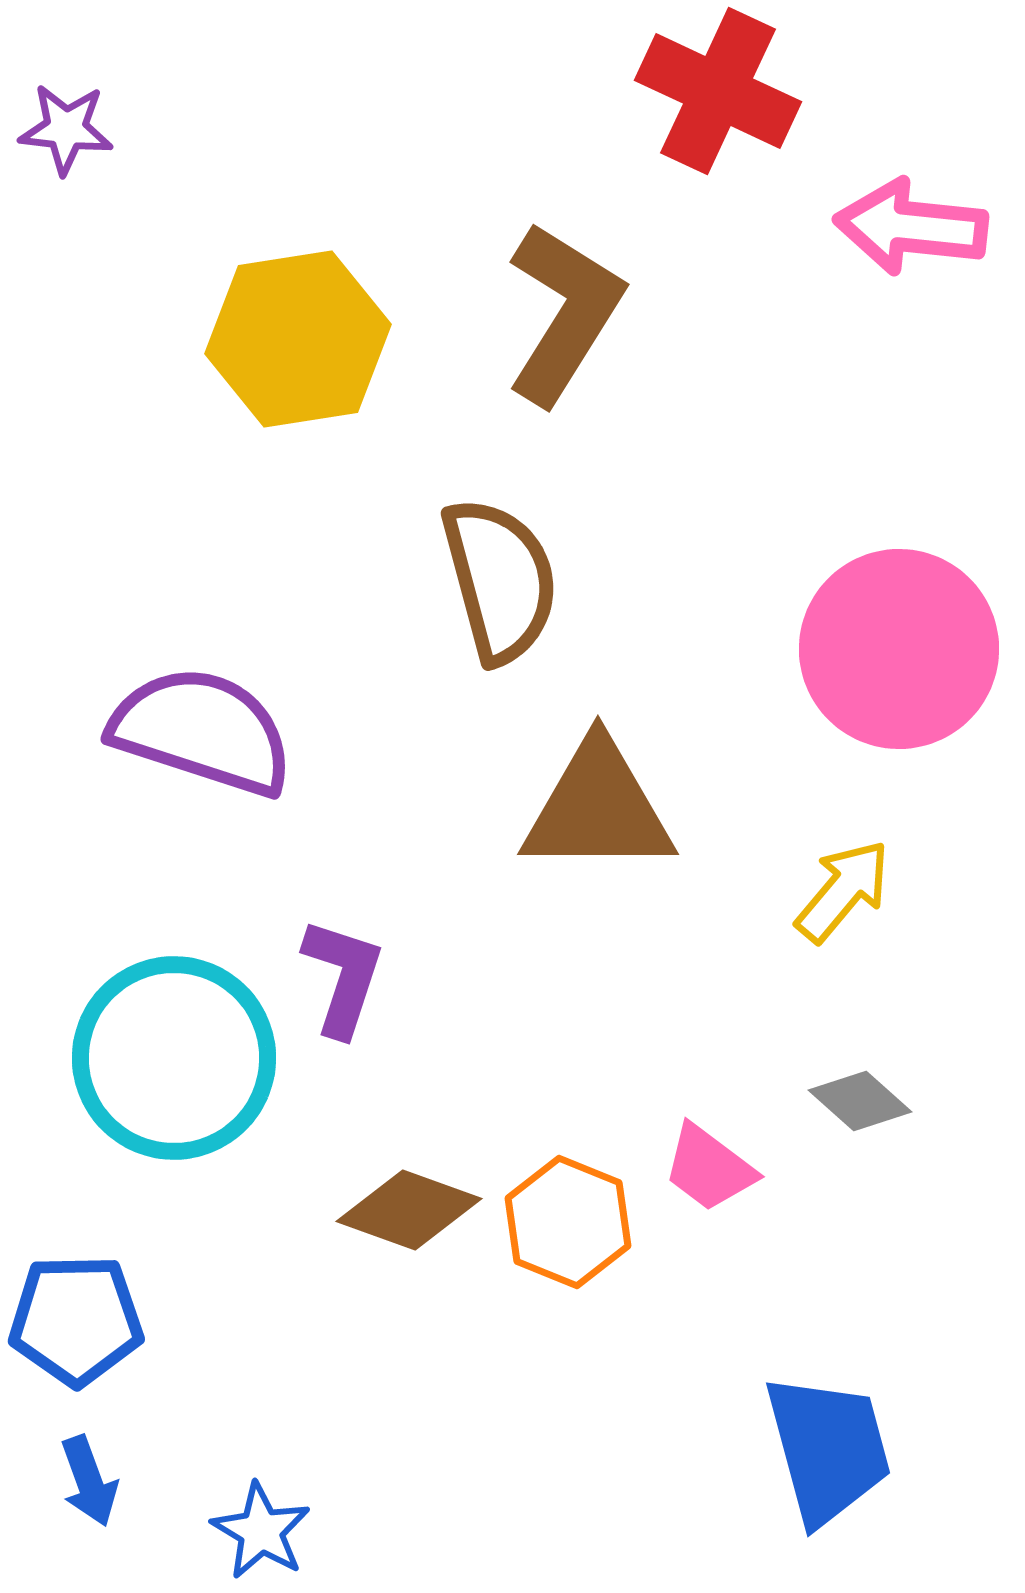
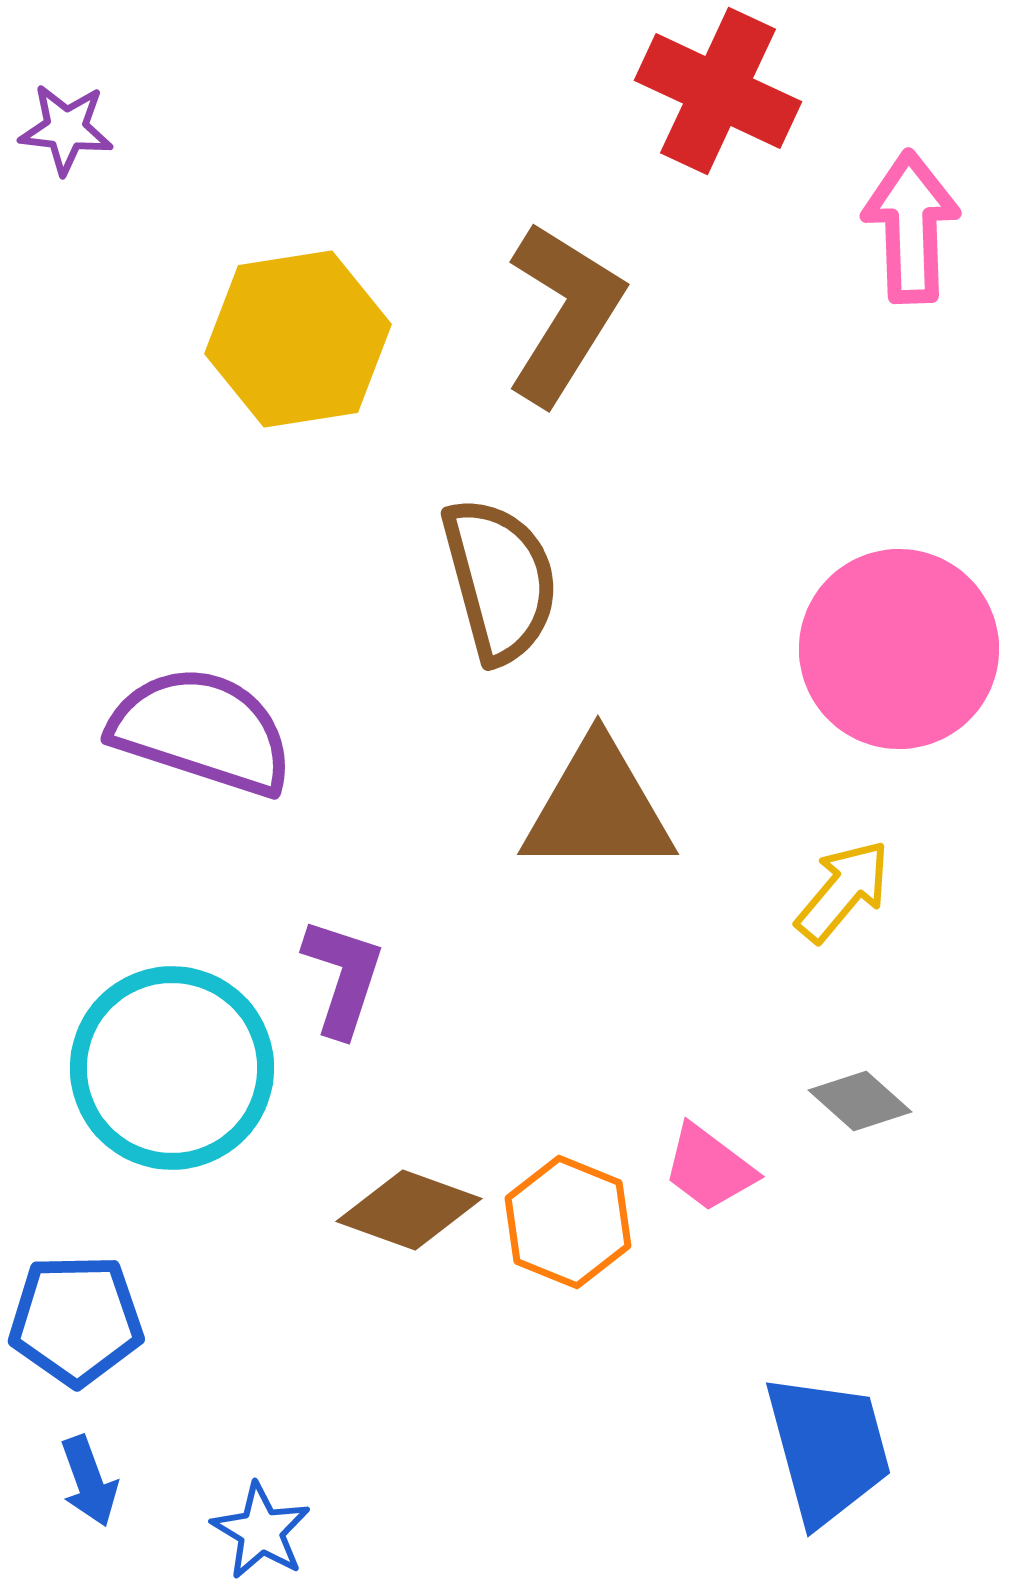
pink arrow: rotated 82 degrees clockwise
cyan circle: moved 2 px left, 10 px down
